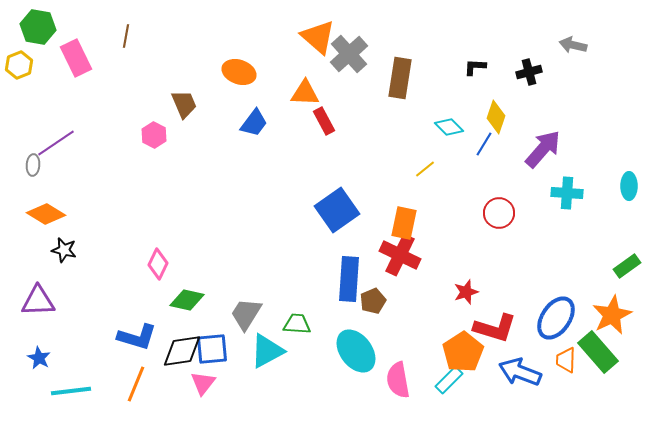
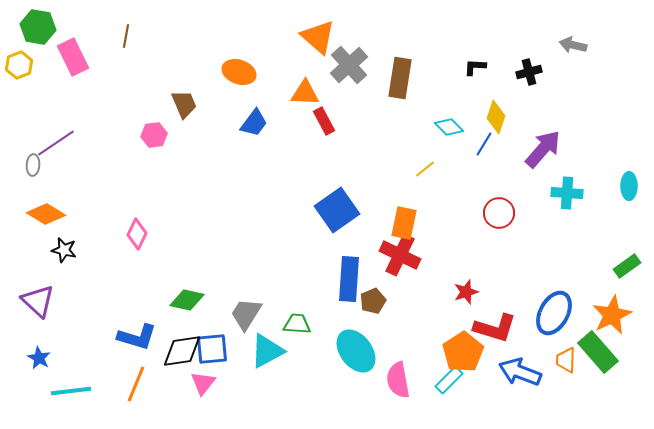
gray cross at (349, 54): moved 11 px down
pink rectangle at (76, 58): moved 3 px left, 1 px up
pink hexagon at (154, 135): rotated 25 degrees clockwise
pink diamond at (158, 264): moved 21 px left, 30 px up
purple triangle at (38, 301): rotated 45 degrees clockwise
blue ellipse at (556, 318): moved 2 px left, 5 px up; rotated 6 degrees counterclockwise
